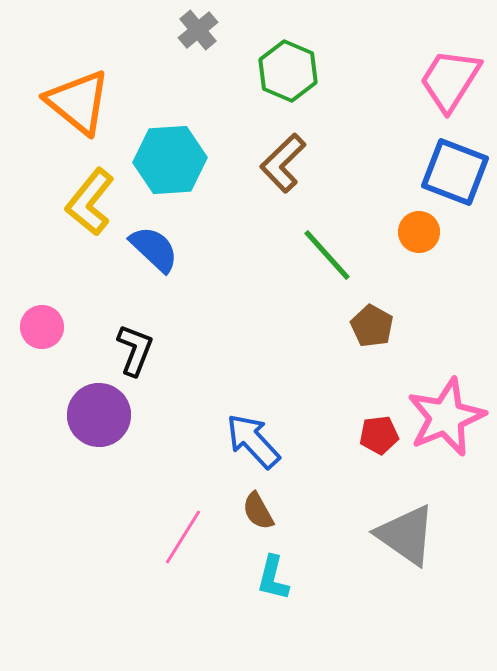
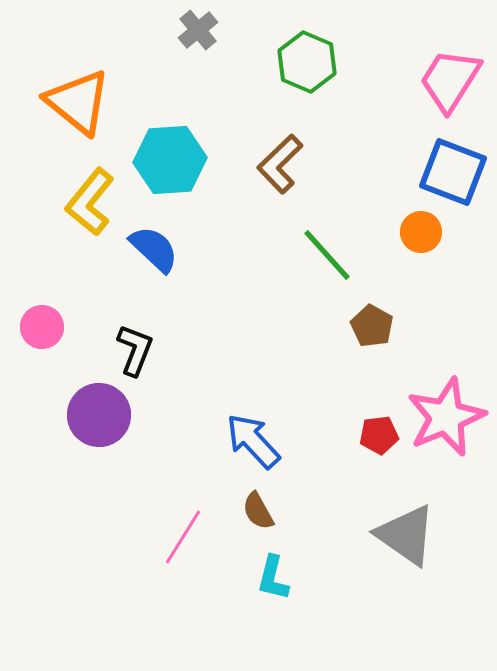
green hexagon: moved 19 px right, 9 px up
brown L-shape: moved 3 px left, 1 px down
blue square: moved 2 px left
orange circle: moved 2 px right
